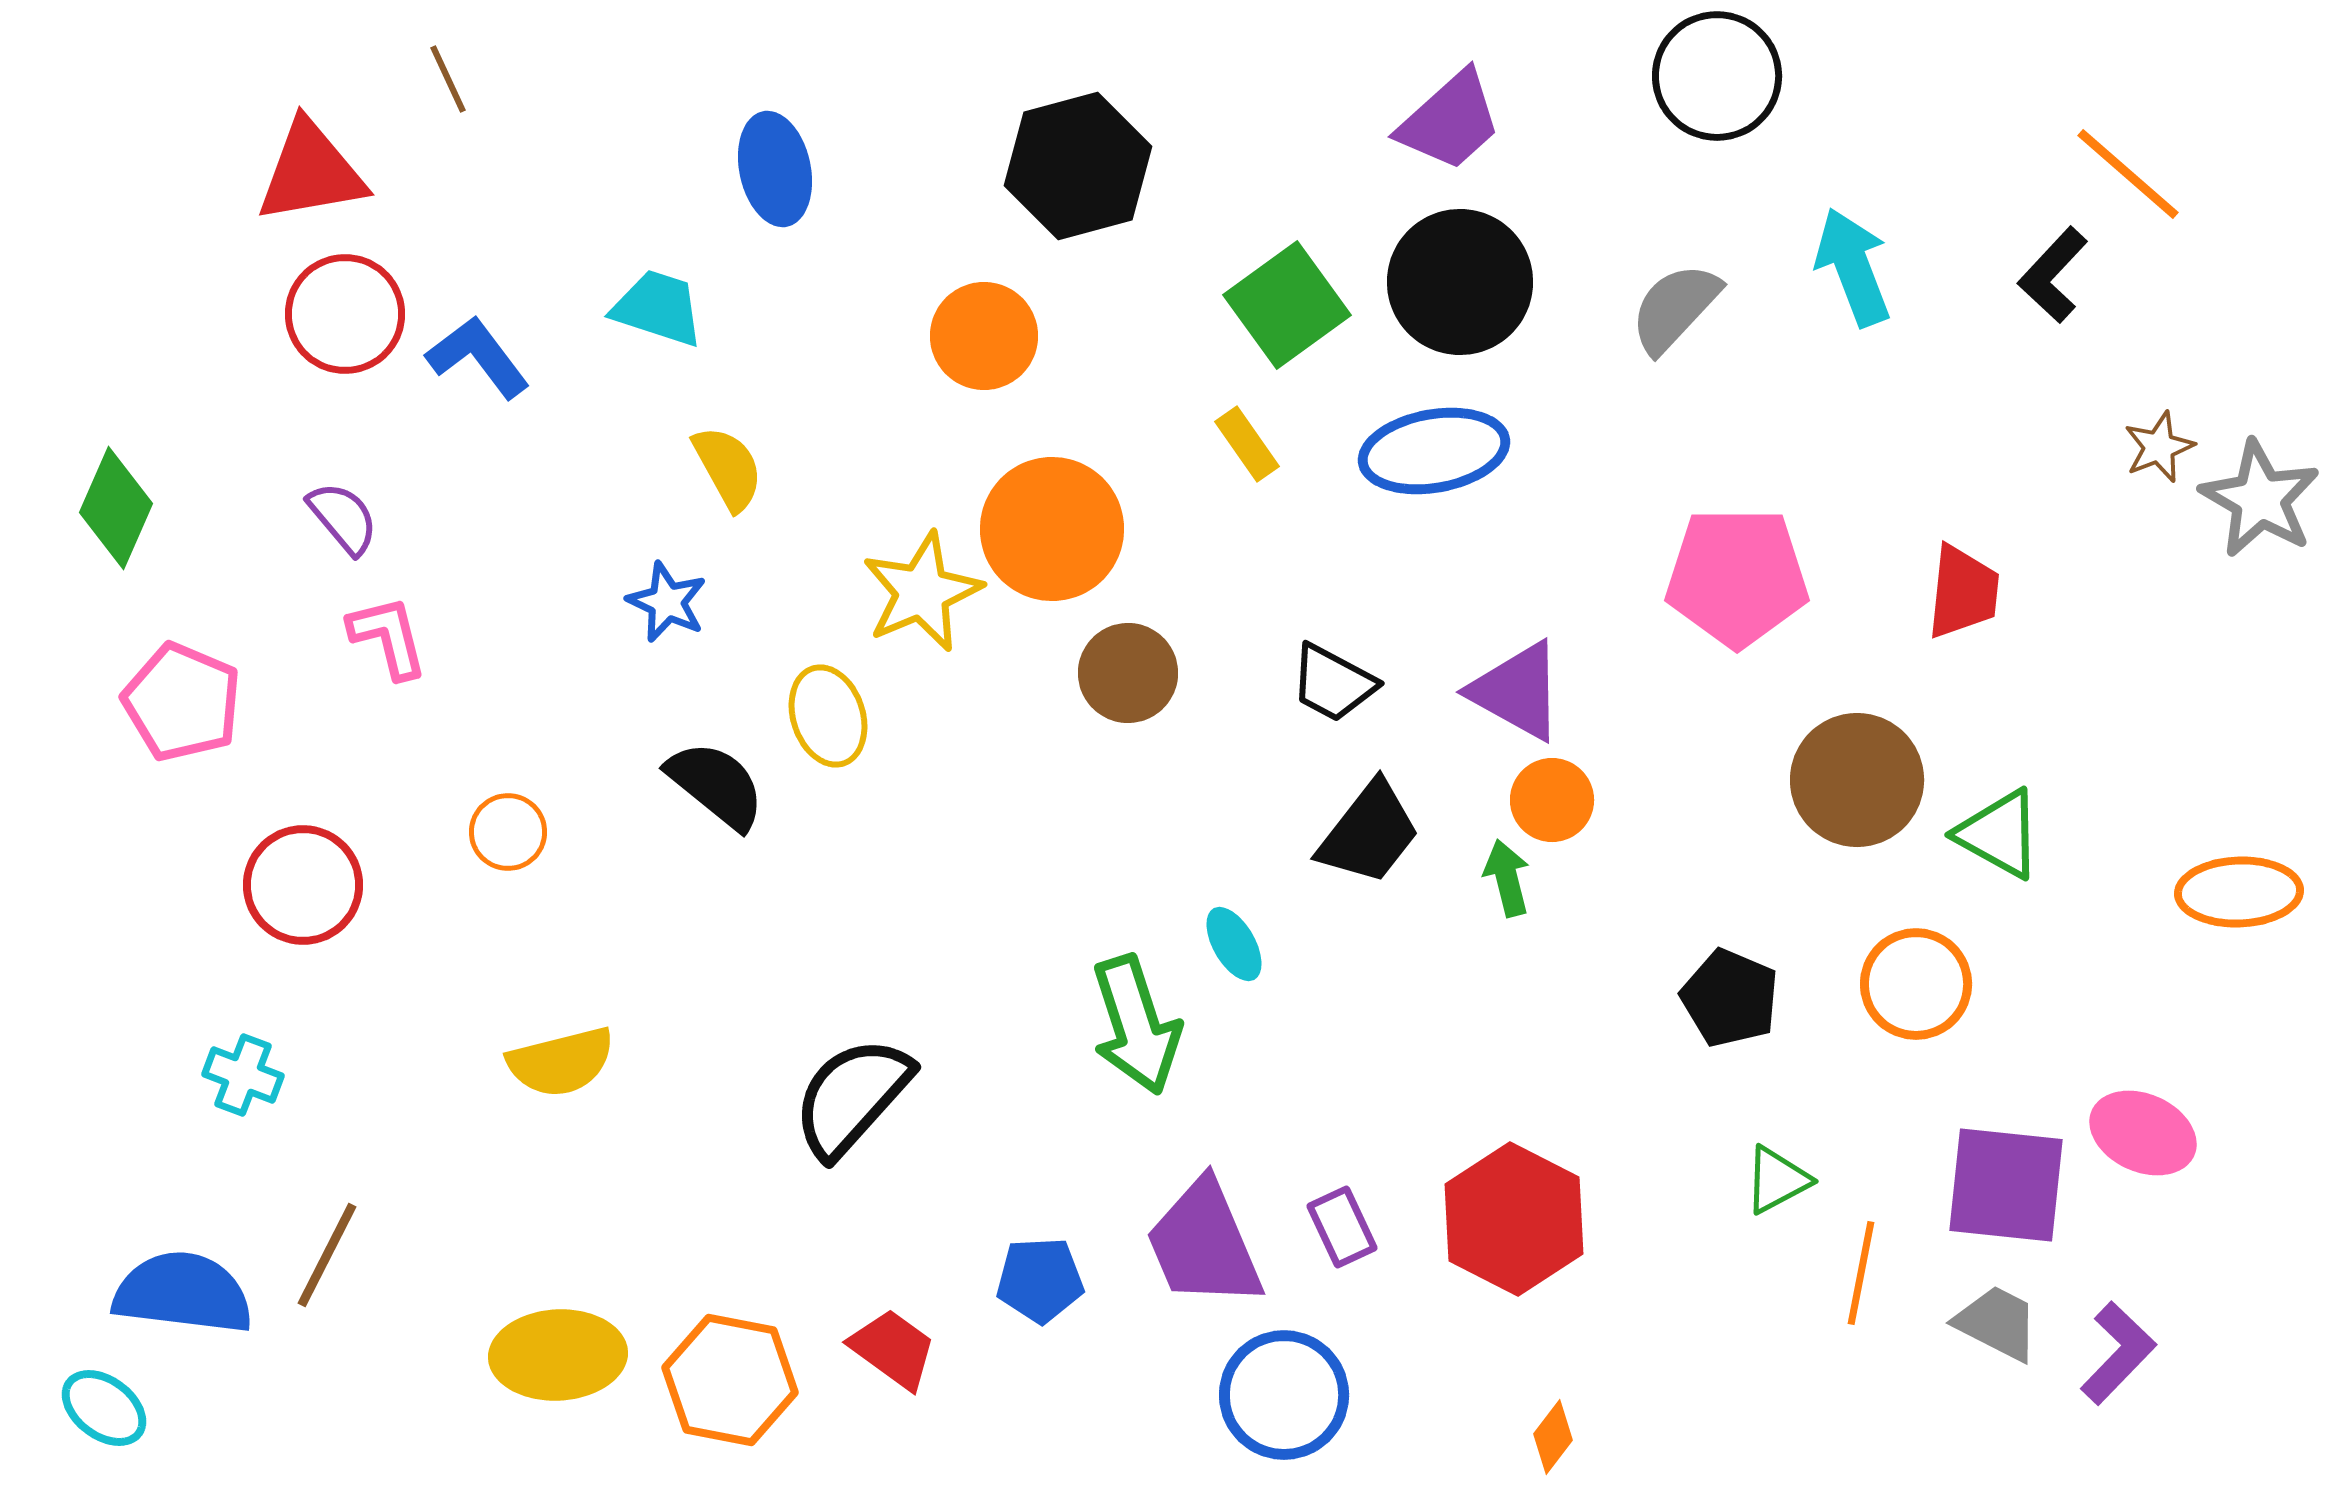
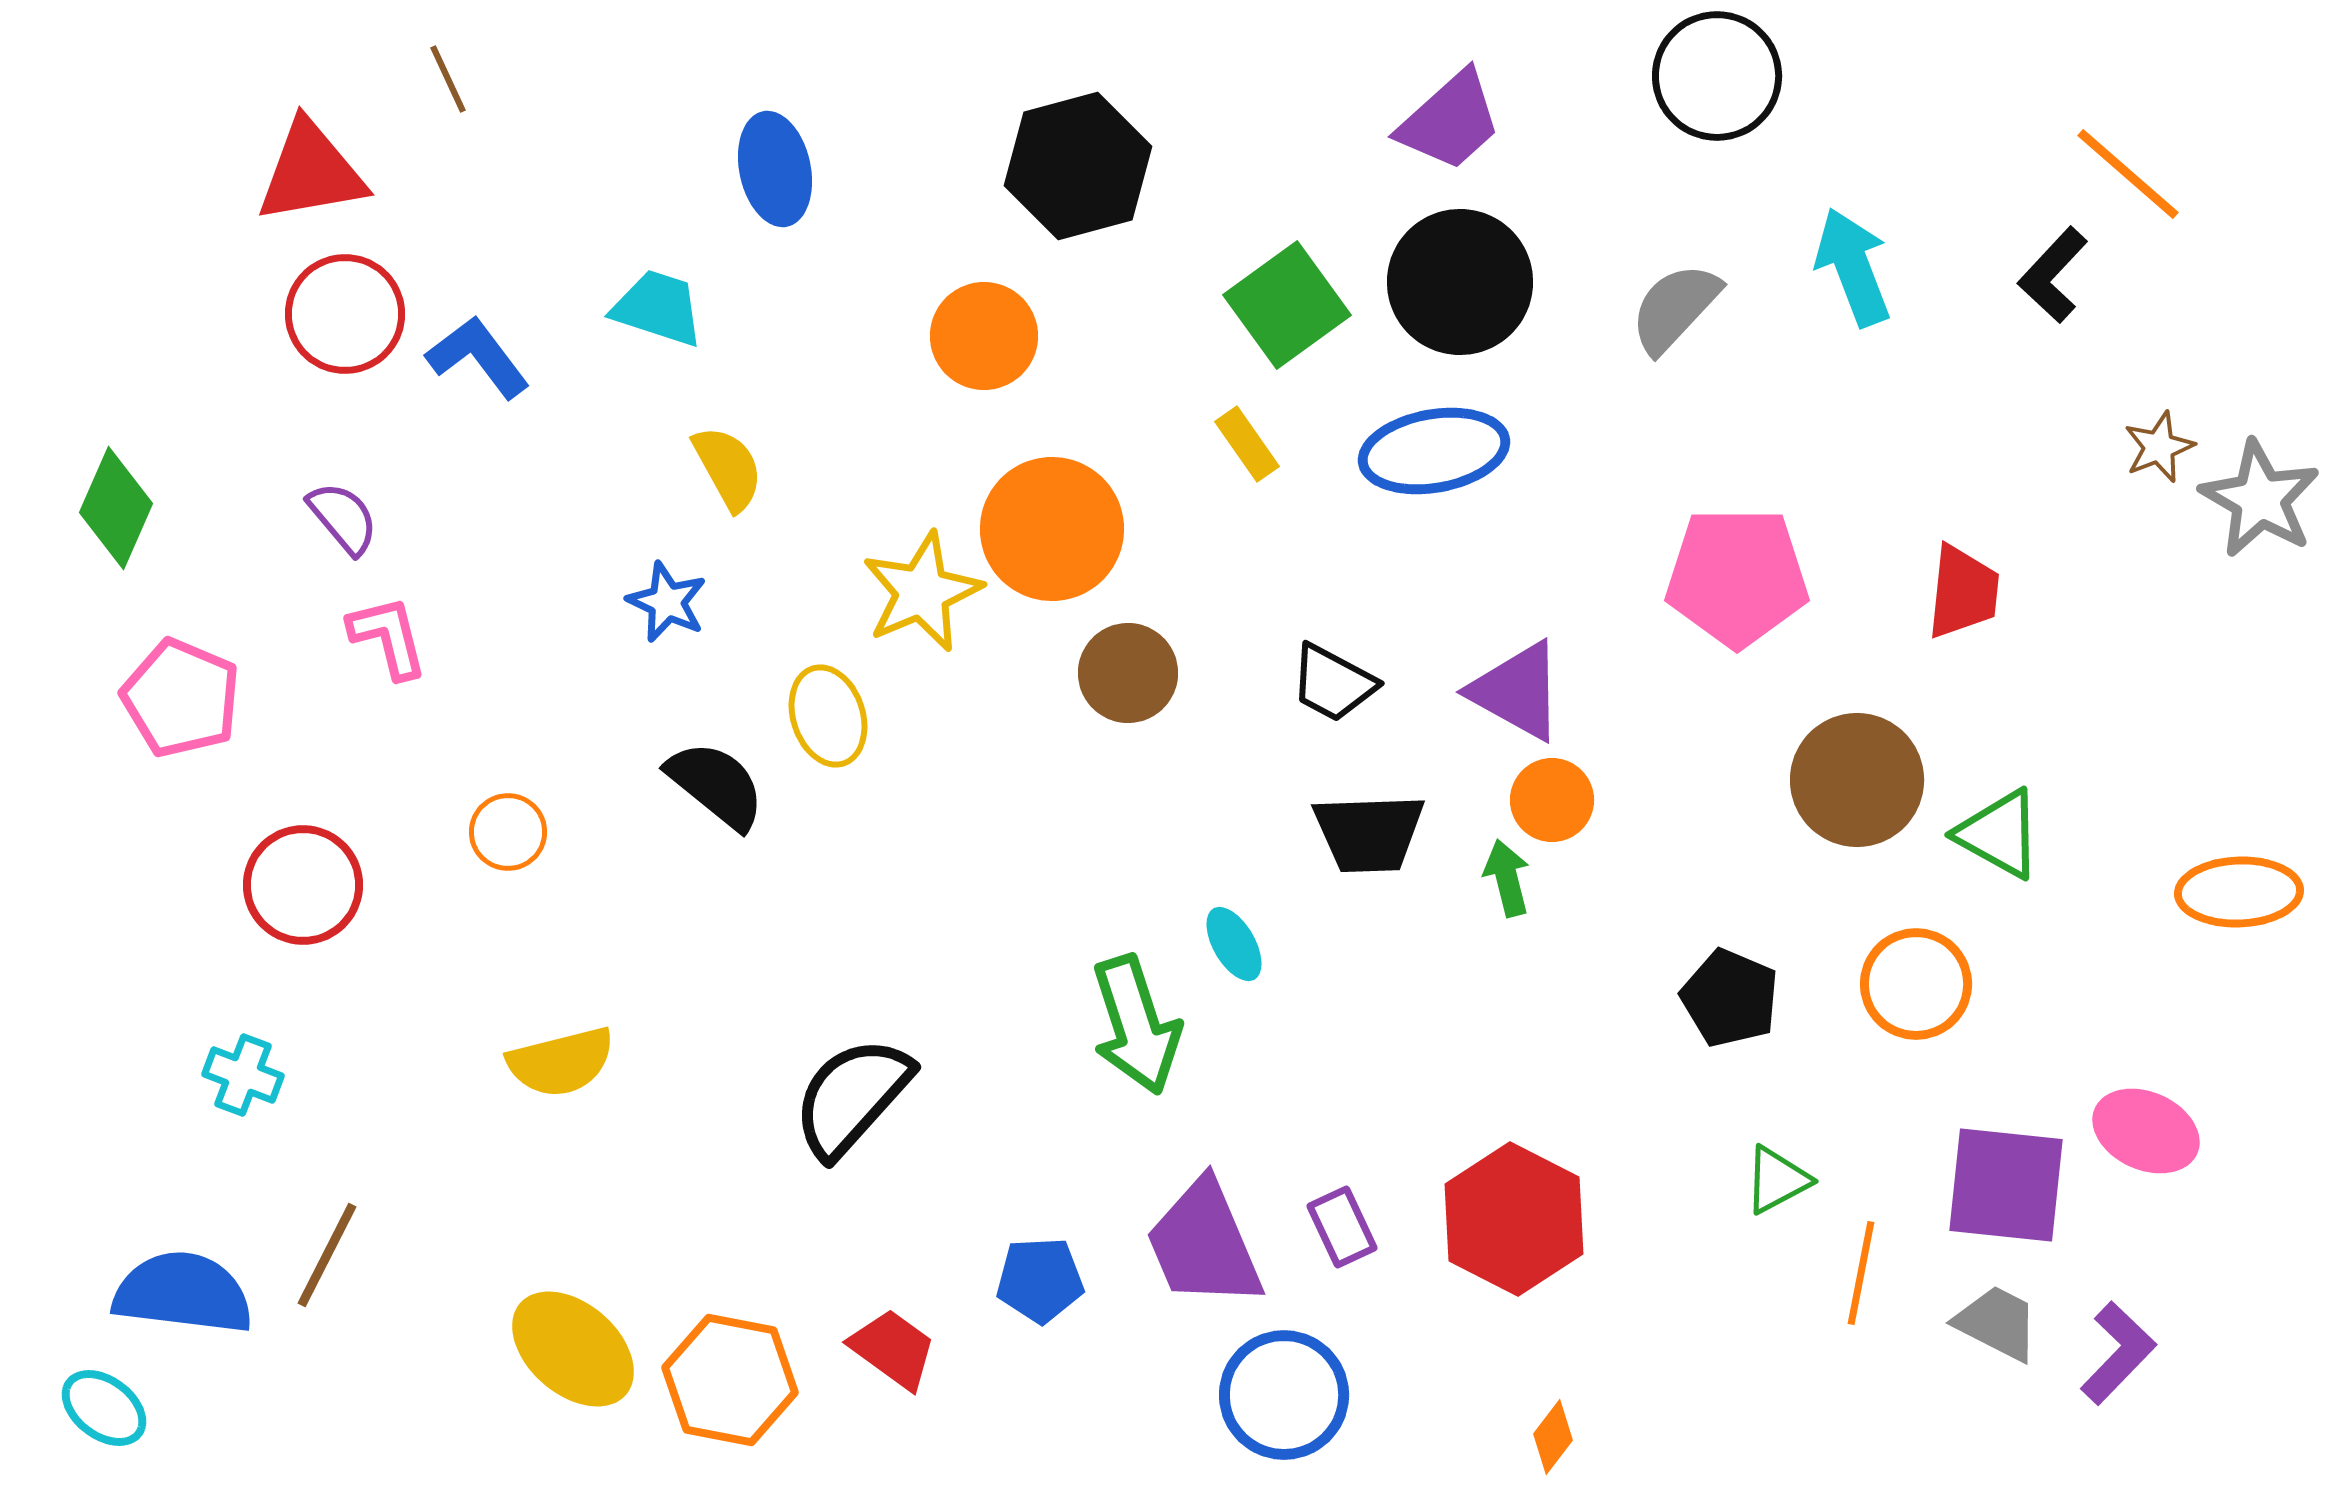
pink pentagon at (182, 702): moved 1 px left, 4 px up
black trapezoid at (1369, 833): rotated 50 degrees clockwise
pink ellipse at (2143, 1133): moved 3 px right, 2 px up
yellow ellipse at (558, 1355): moved 15 px right, 6 px up; rotated 44 degrees clockwise
